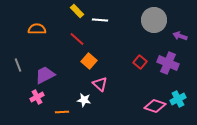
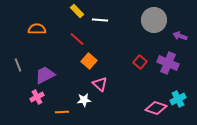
white star: rotated 16 degrees counterclockwise
pink diamond: moved 1 px right, 2 px down
